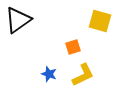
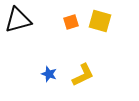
black triangle: rotated 20 degrees clockwise
orange square: moved 2 px left, 25 px up
